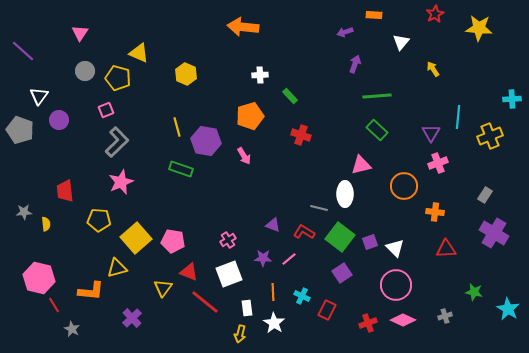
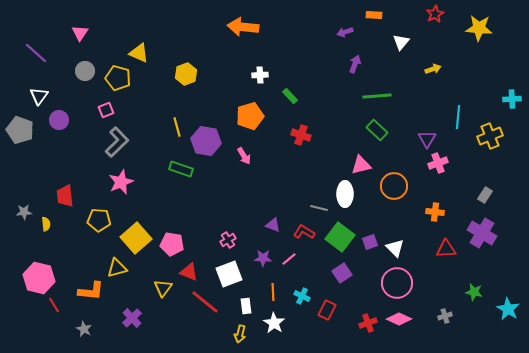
purple line at (23, 51): moved 13 px right, 2 px down
yellow arrow at (433, 69): rotated 105 degrees clockwise
yellow hexagon at (186, 74): rotated 15 degrees clockwise
purple triangle at (431, 133): moved 4 px left, 6 px down
orange circle at (404, 186): moved 10 px left
red trapezoid at (65, 191): moved 5 px down
purple cross at (494, 233): moved 12 px left
pink pentagon at (173, 241): moved 1 px left, 3 px down
pink circle at (396, 285): moved 1 px right, 2 px up
white rectangle at (247, 308): moved 1 px left, 2 px up
pink diamond at (403, 320): moved 4 px left, 1 px up
gray star at (72, 329): moved 12 px right
